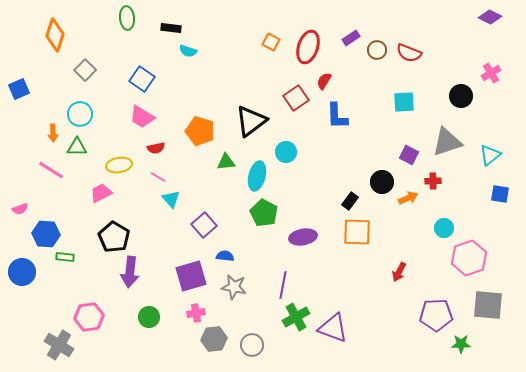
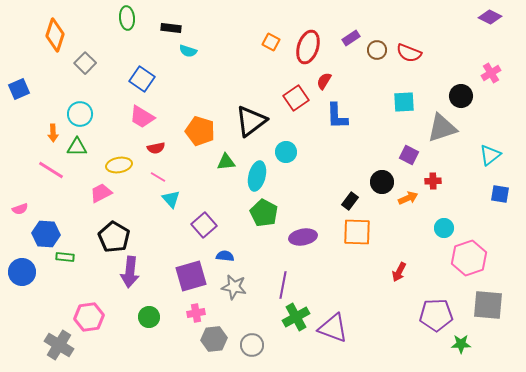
gray square at (85, 70): moved 7 px up
gray triangle at (447, 142): moved 5 px left, 14 px up
